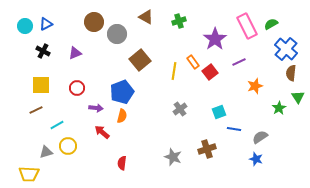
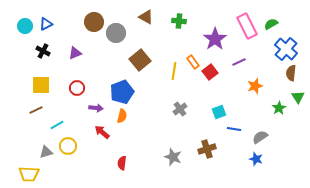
green cross: rotated 24 degrees clockwise
gray circle: moved 1 px left, 1 px up
